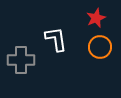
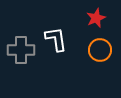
orange circle: moved 3 px down
gray cross: moved 10 px up
